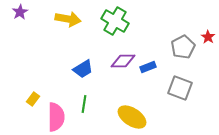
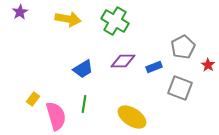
red star: moved 28 px down
blue rectangle: moved 6 px right
pink semicircle: moved 1 px up; rotated 16 degrees counterclockwise
